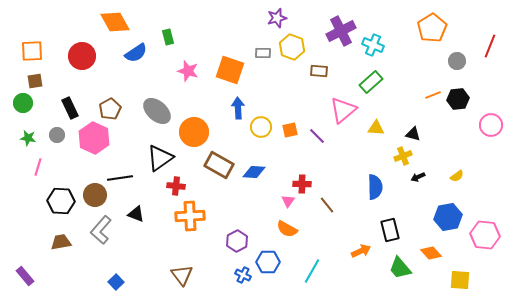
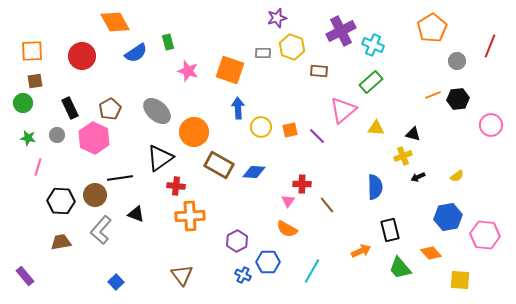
green rectangle at (168, 37): moved 5 px down
